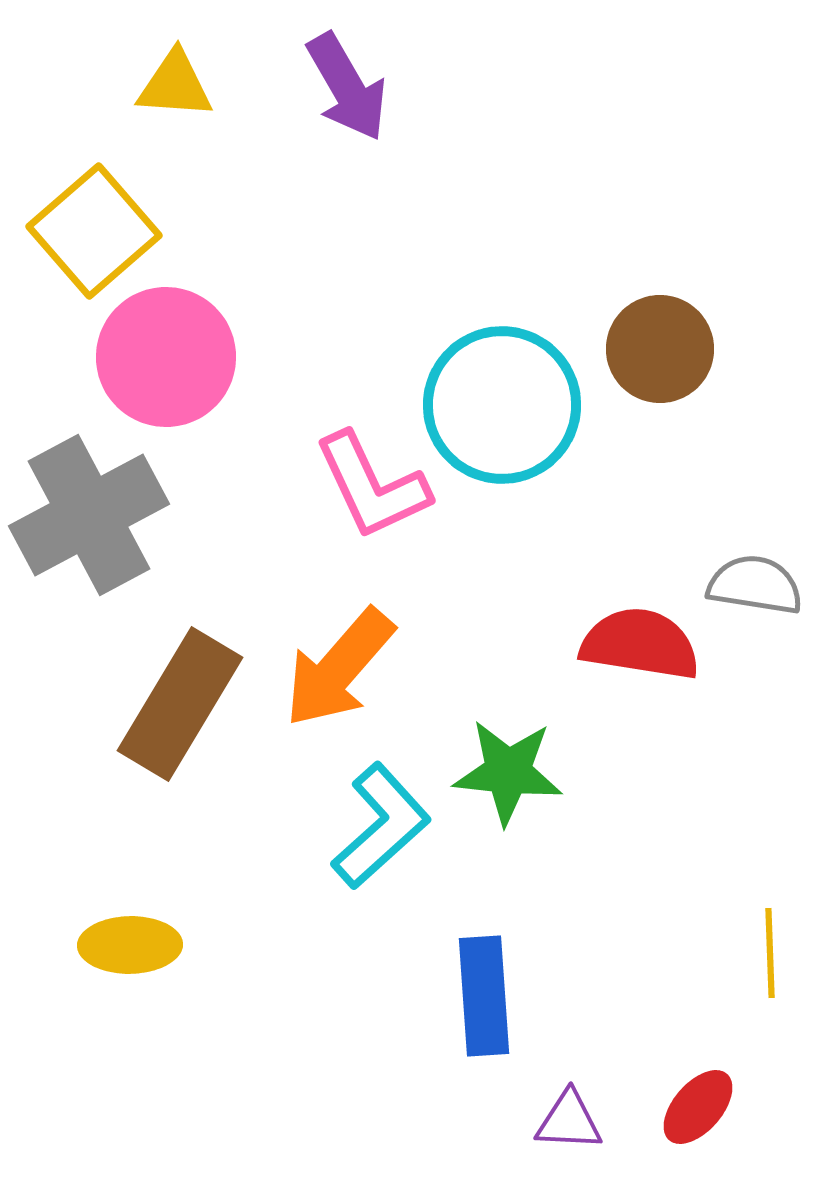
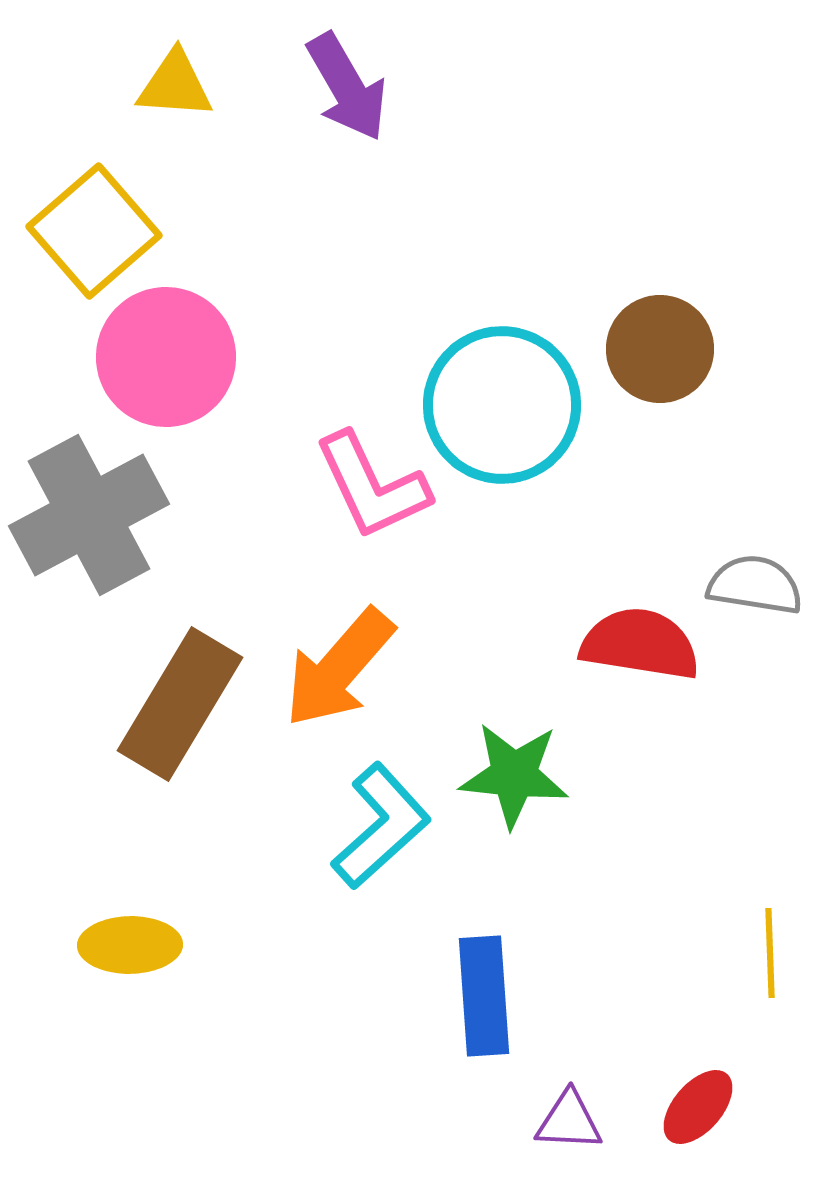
green star: moved 6 px right, 3 px down
